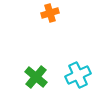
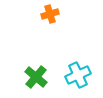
orange cross: moved 1 px down
